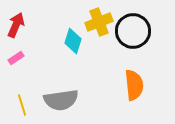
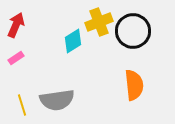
cyan diamond: rotated 40 degrees clockwise
gray semicircle: moved 4 px left
